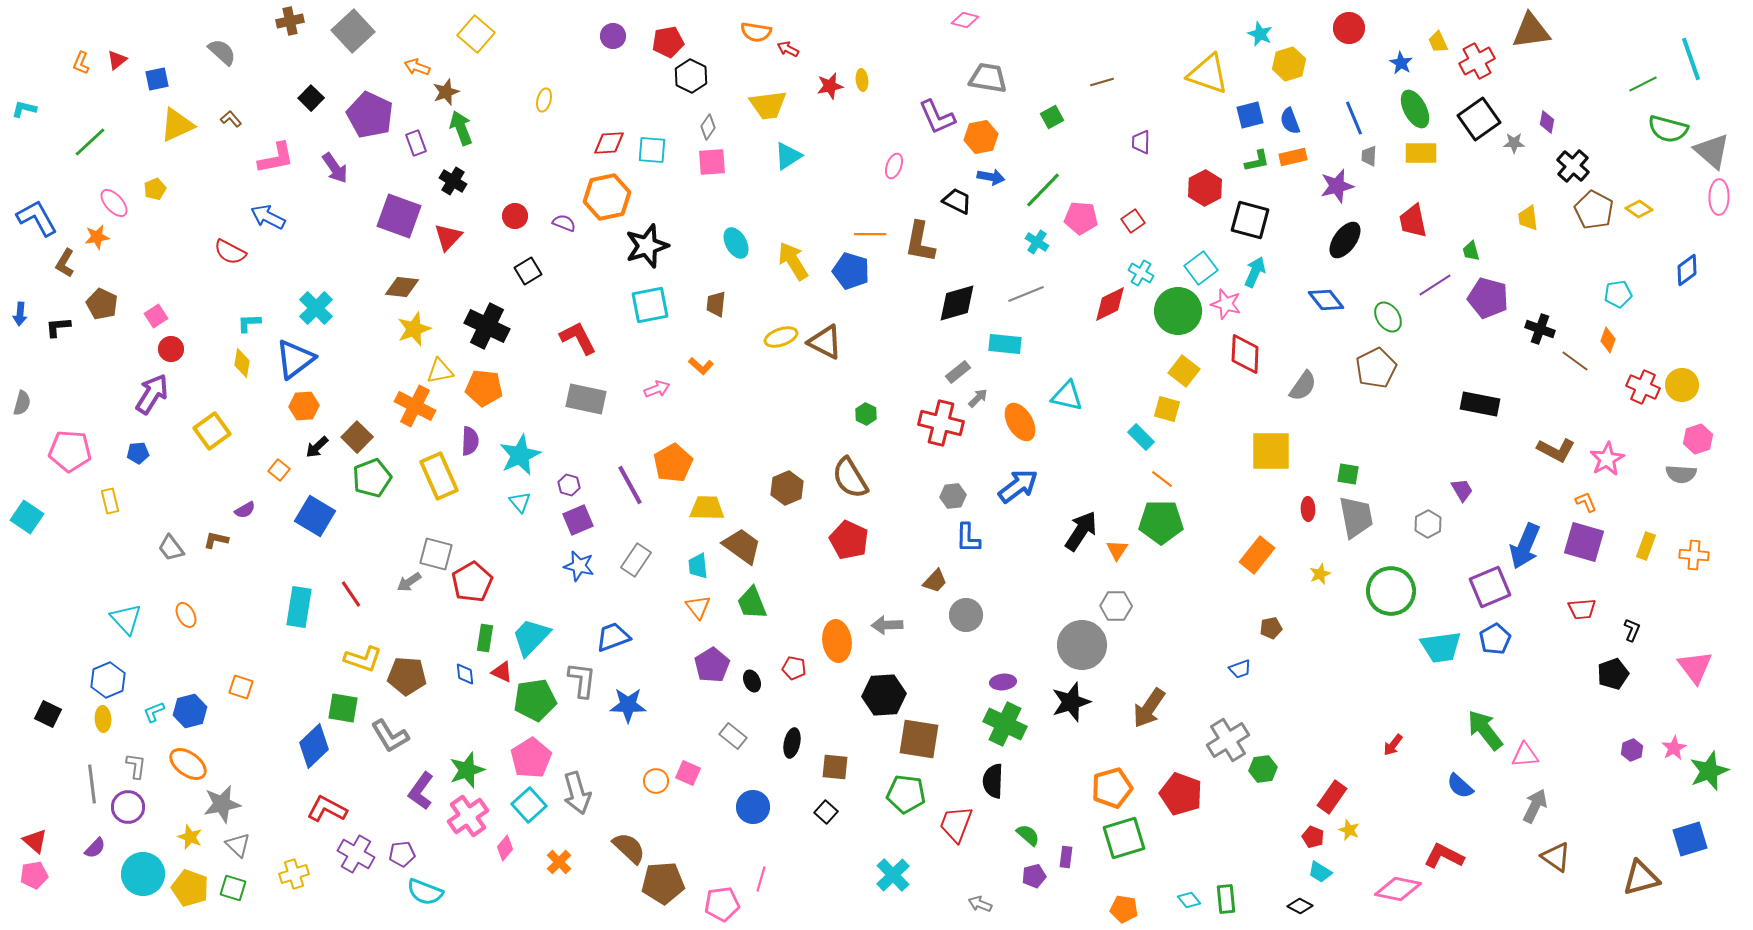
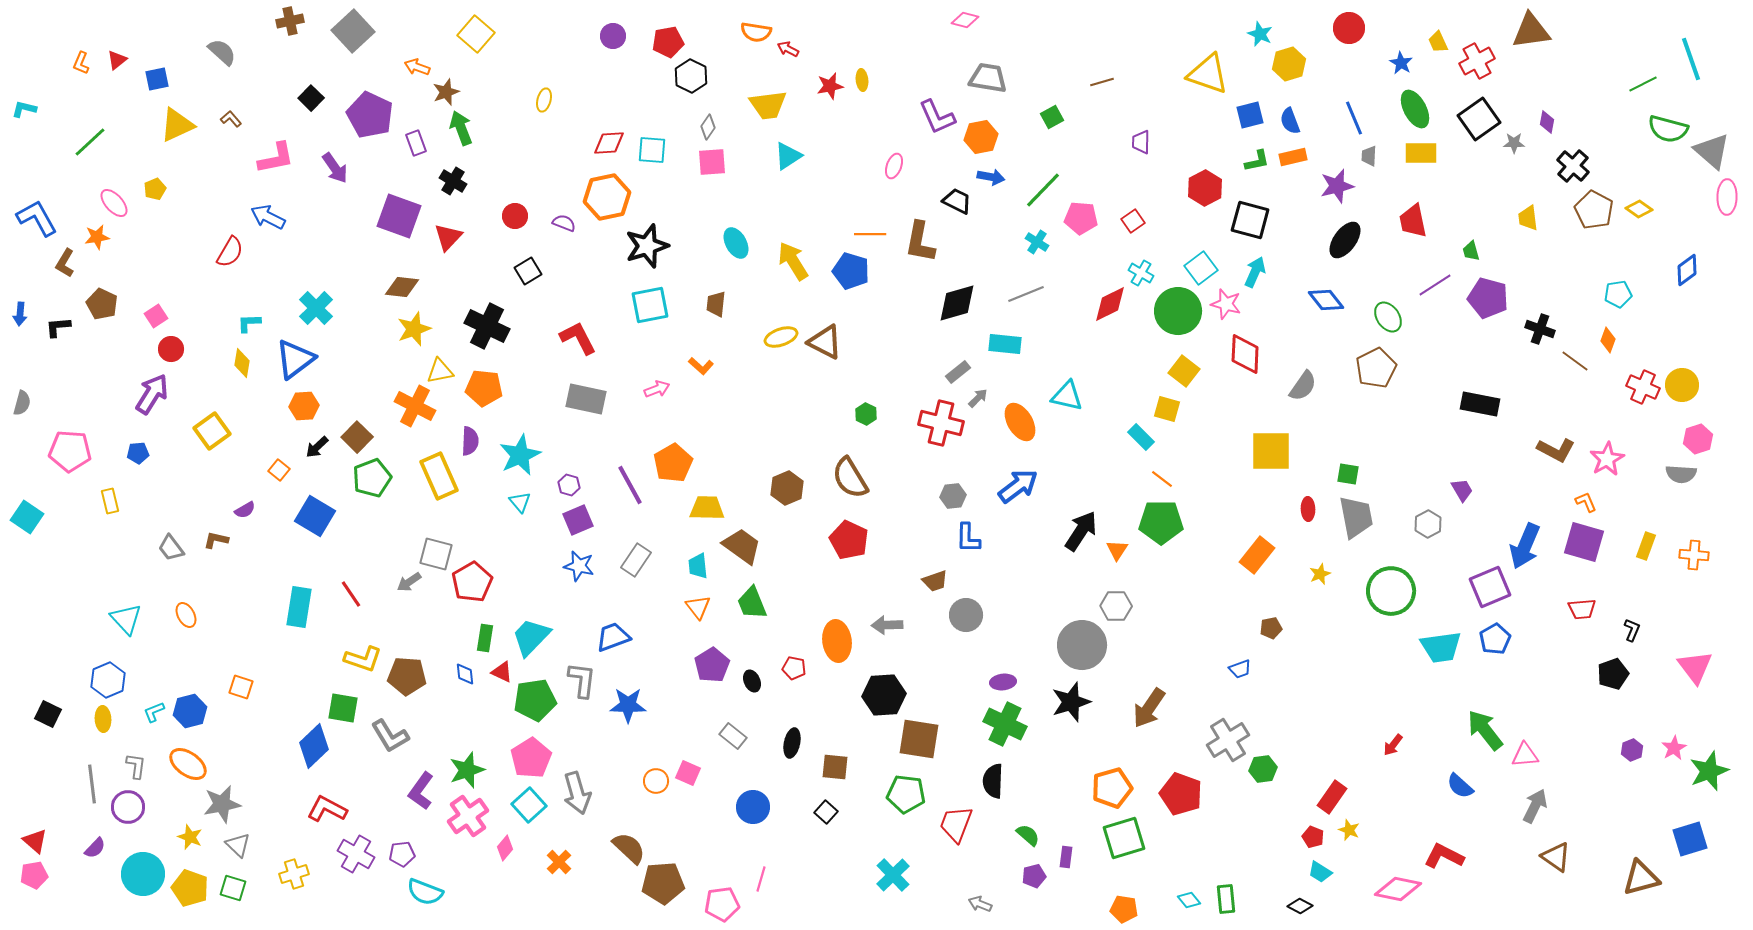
pink ellipse at (1719, 197): moved 8 px right
red semicircle at (230, 252): rotated 88 degrees counterclockwise
brown trapezoid at (935, 581): rotated 28 degrees clockwise
